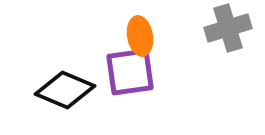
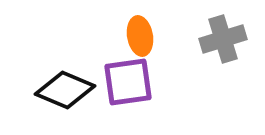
gray cross: moved 5 px left, 11 px down
purple square: moved 2 px left, 10 px down
